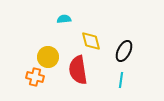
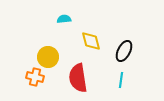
red semicircle: moved 8 px down
